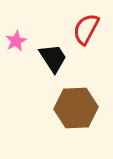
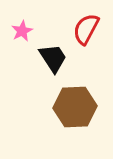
pink star: moved 6 px right, 10 px up
brown hexagon: moved 1 px left, 1 px up
